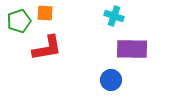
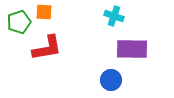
orange square: moved 1 px left, 1 px up
green pentagon: moved 1 px down
